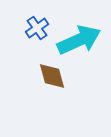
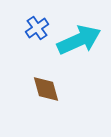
brown diamond: moved 6 px left, 13 px down
